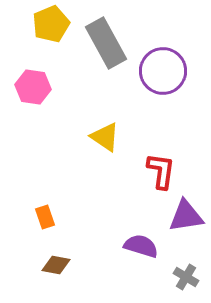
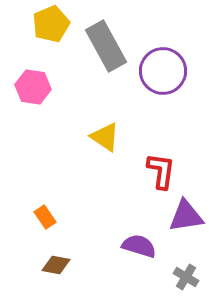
gray rectangle: moved 3 px down
orange rectangle: rotated 15 degrees counterclockwise
purple semicircle: moved 2 px left
